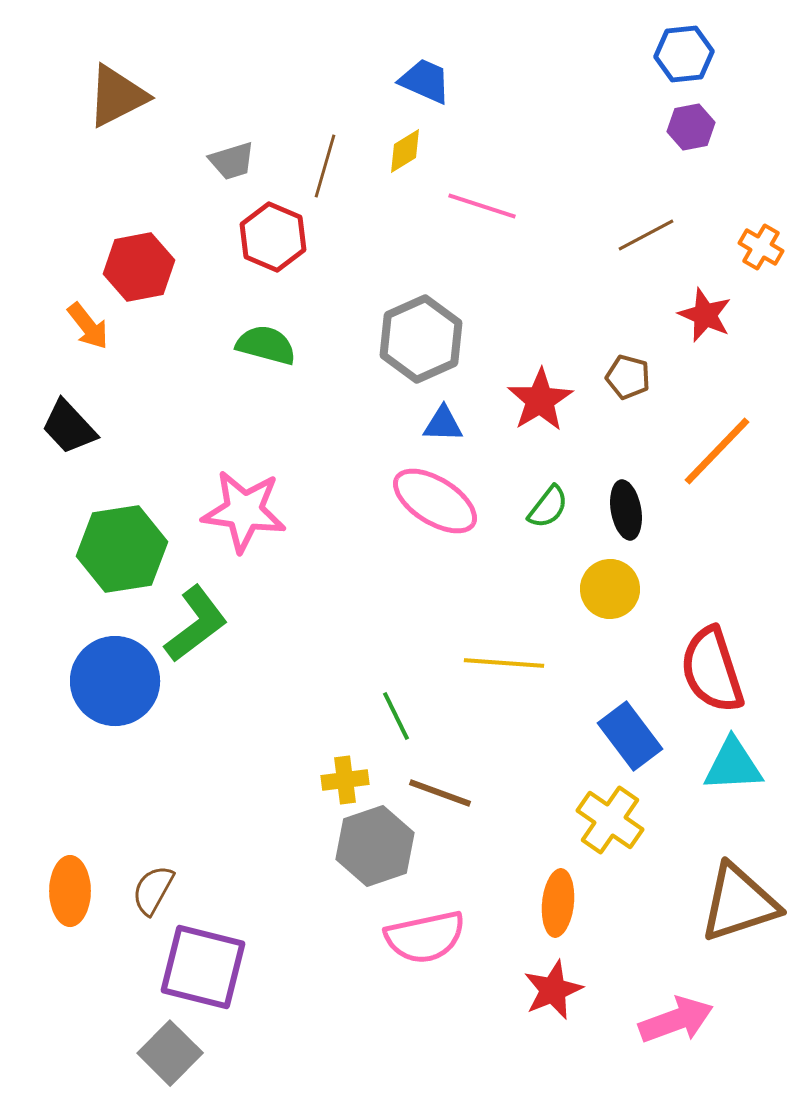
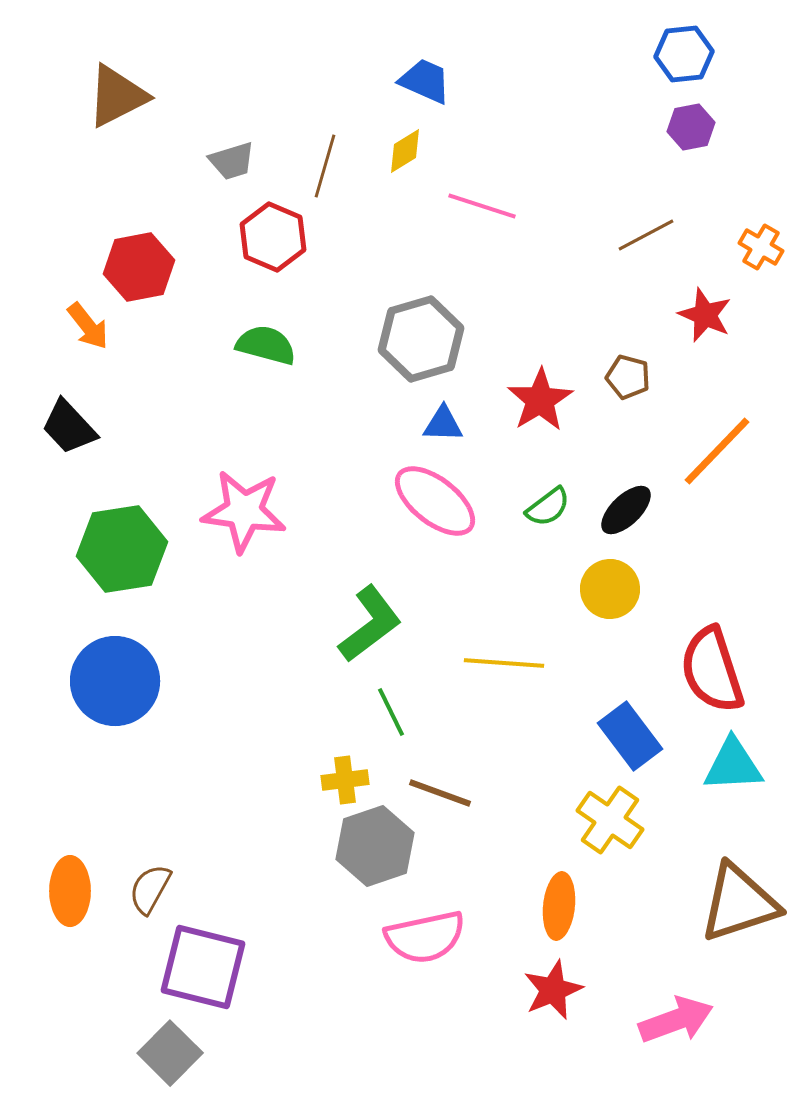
gray hexagon at (421, 339): rotated 8 degrees clockwise
pink ellipse at (435, 501): rotated 6 degrees clockwise
green semicircle at (548, 507): rotated 15 degrees clockwise
black ellipse at (626, 510): rotated 56 degrees clockwise
green L-shape at (196, 624): moved 174 px right
green line at (396, 716): moved 5 px left, 4 px up
brown semicircle at (153, 890): moved 3 px left, 1 px up
orange ellipse at (558, 903): moved 1 px right, 3 px down
